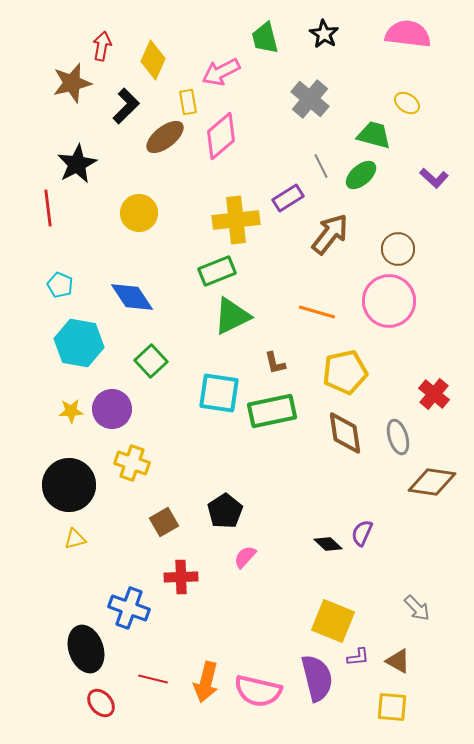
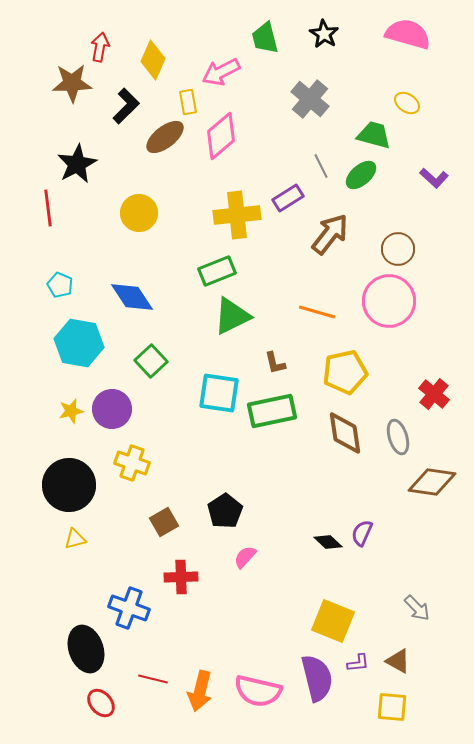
pink semicircle at (408, 34): rotated 9 degrees clockwise
red arrow at (102, 46): moved 2 px left, 1 px down
brown star at (72, 83): rotated 12 degrees clockwise
yellow cross at (236, 220): moved 1 px right, 5 px up
yellow star at (71, 411): rotated 10 degrees counterclockwise
black diamond at (328, 544): moved 2 px up
purple L-shape at (358, 657): moved 6 px down
orange arrow at (206, 682): moved 6 px left, 9 px down
